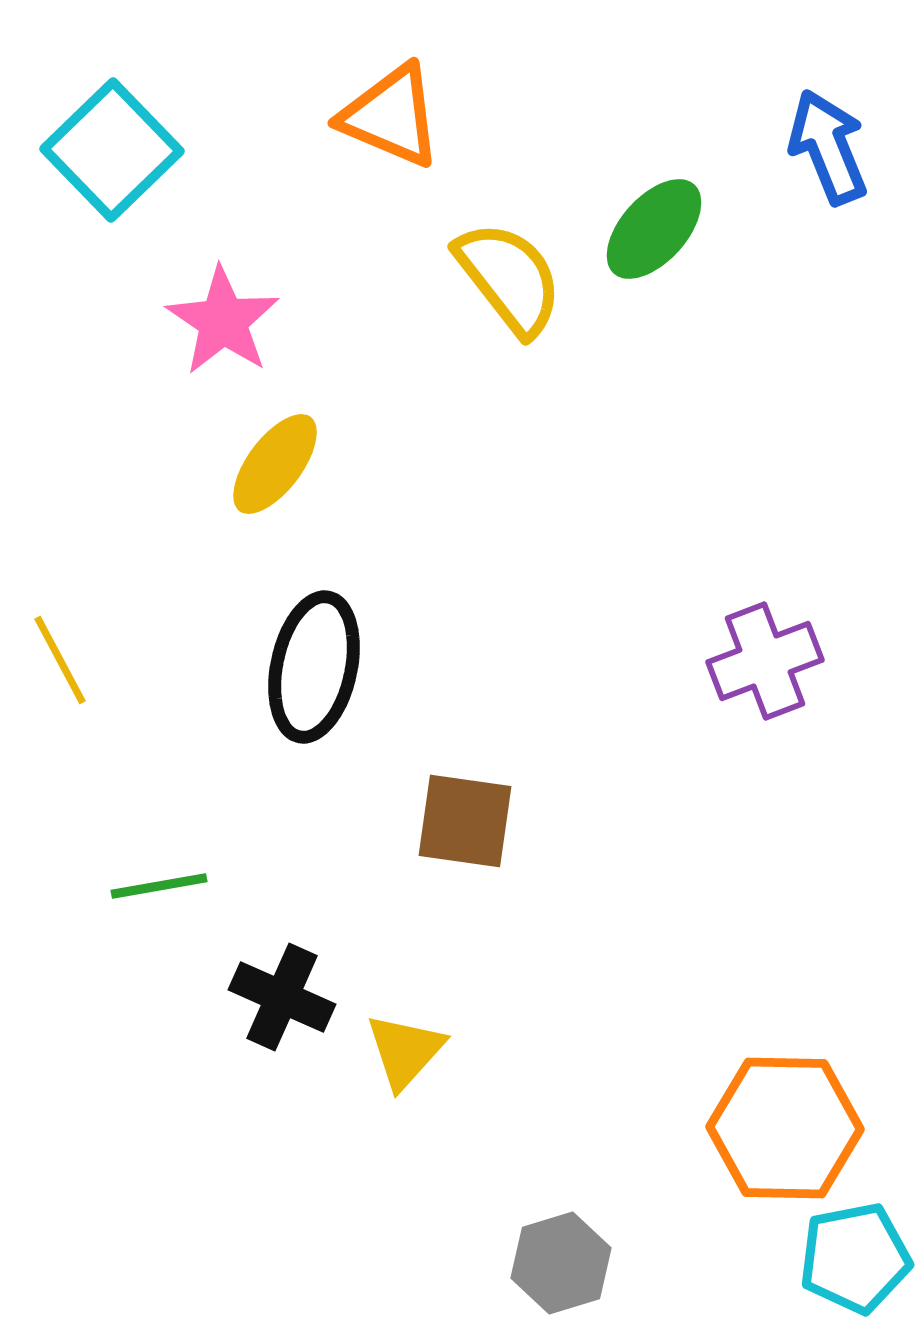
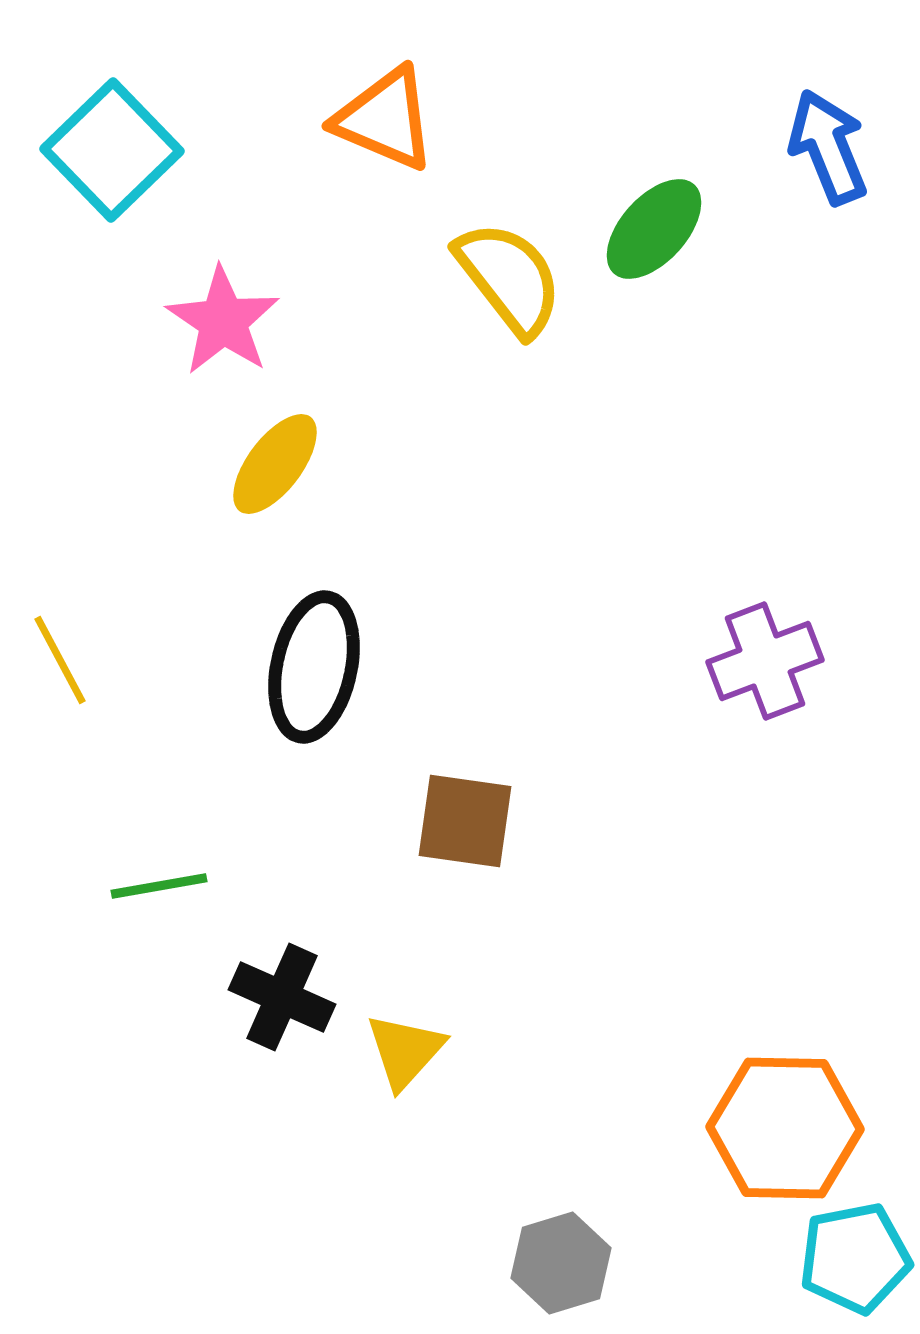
orange triangle: moved 6 px left, 3 px down
